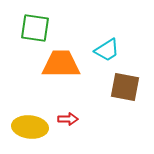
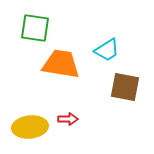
orange trapezoid: rotated 9 degrees clockwise
yellow ellipse: rotated 12 degrees counterclockwise
